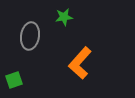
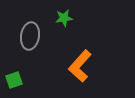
green star: moved 1 px down
orange L-shape: moved 3 px down
